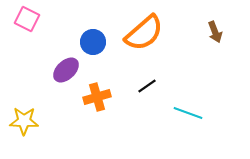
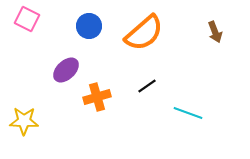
blue circle: moved 4 px left, 16 px up
